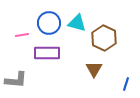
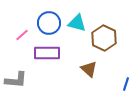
pink line: rotated 32 degrees counterclockwise
brown triangle: moved 5 px left; rotated 18 degrees counterclockwise
